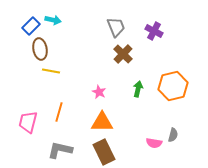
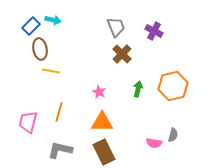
brown cross: moved 1 px left
